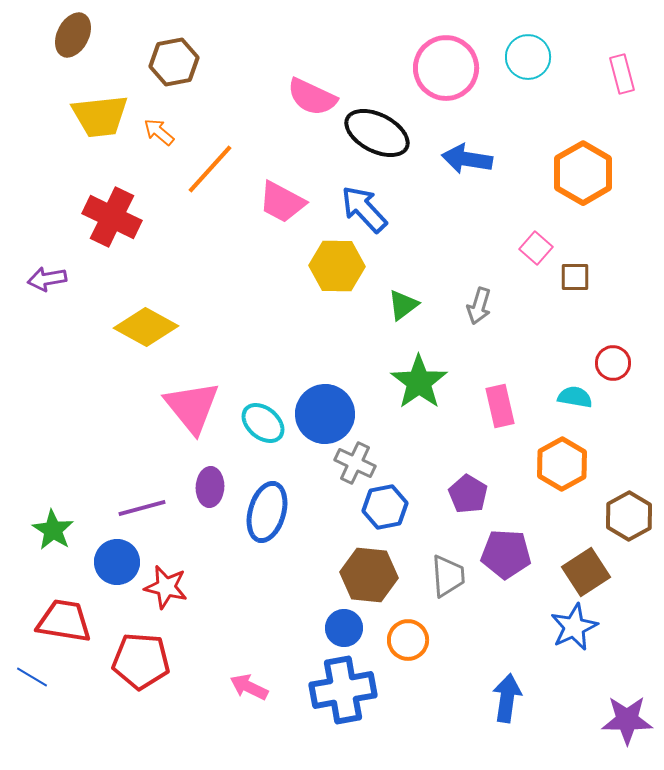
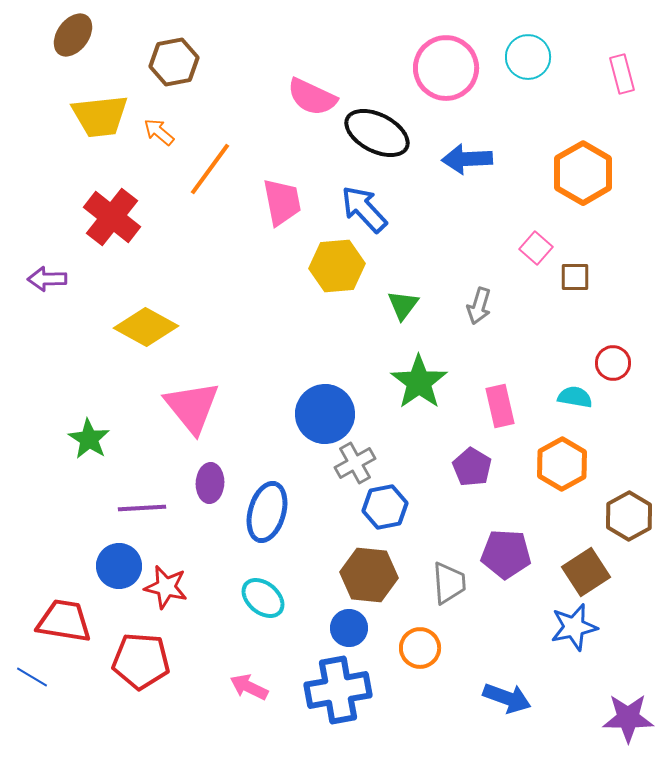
brown ellipse at (73, 35): rotated 9 degrees clockwise
blue arrow at (467, 159): rotated 12 degrees counterclockwise
orange line at (210, 169): rotated 6 degrees counterclockwise
pink trapezoid at (282, 202): rotated 129 degrees counterclockwise
red cross at (112, 217): rotated 12 degrees clockwise
yellow hexagon at (337, 266): rotated 6 degrees counterclockwise
purple arrow at (47, 279): rotated 9 degrees clockwise
green triangle at (403, 305): rotated 16 degrees counterclockwise
cyan ellipse at (263, 423): moved 175 px down
gray cross at (355, 463): rotated 36 degrees clockwise
purple ellipse at (210, 487): moved 4 px up
purple pentagon at (468, 494): moved 4 px right, 27 px up
purple line at (142, 508): rotated 12 degrees clockwise
green star at (53, 530): moved 36 px right, 91 px up
blue circle at (117, 562): moved 2 px right, 4 px down
gray trapezoid at (448, 576): moved 1 px right, 7 px down
blue star at (574, 627): rotated 12 degrees clockwise
blue circle at (344, 628): moved 5 px right
orange circle at (408, 640): moved 12 px right, 8 px down
blue cross at (343, 690): moved 5 px left
blue arrow at (507, 698): rotated 102 degrees clockwise
purple star at (627, 720): moved 1 px right, 2 px up
